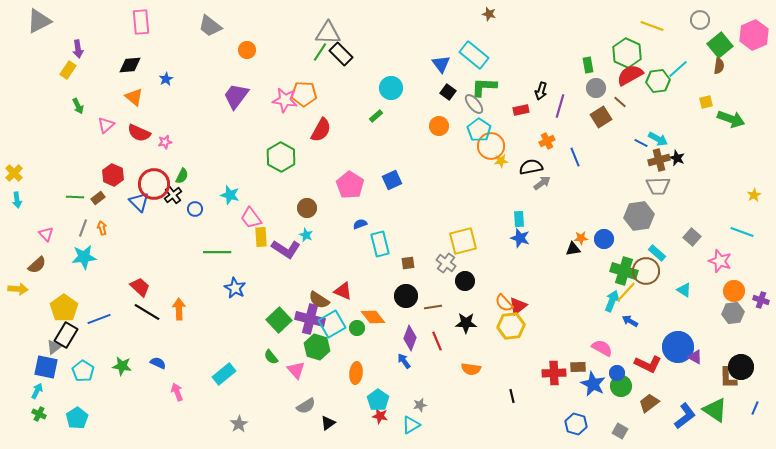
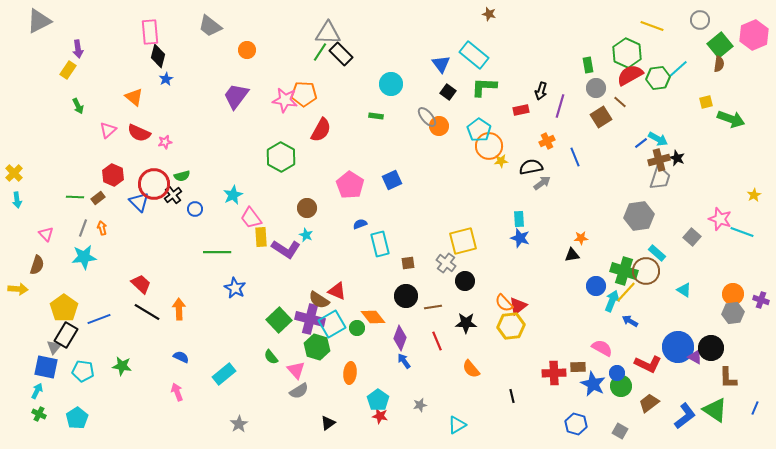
pink rectangle at (141, 22): moved 9 px right, 10 px down
black diamond at (130, 65): moved 28 px right, 9 px up; rotated 70 degrees counterclockwise
brown semicircle at (719, 66): moved 2 px up
green hexagon at (658, 81): moved 3 px up
cyan circle at (391, 88): moved 4 px up
gray ellipse at (474, 104): moved 47 px left, 13 px down
green rectangle at (376, 116): rotated 48 degrees clockwise
pink triangle at (106, 125): moved 2 px right, 5 px down
blue line at (641, 143): rotated 64 degrees counterclockwise
orange circle at (491, 146): moved 2 px left
green semicircle at (182, 176): rotated 49 degrees clockwise
gray trapezoid at (658, 186): moved 2 px right, 8 px up; rotated 70 degrees counterclockwise
cyan star at (230, 195): moved 3 px right; rotated 30 degrees clockwise
blue circle at (604, 239): moved 8 px left, 47 px down
black triangle at (573, 249): moved 1 px left, 6 px down
pink star at (720, 261): moved 42 px up
brown semicircle at (37, 265): rotated 30 degrees counterclockwise
red trapezoid at (140, 287): moved 1 px right, 3 px up
red triangle at (343, 291): moved 6 px left
orange circle at (734, 291): moved 1 px left, 3 px down
purple diamond at (410, 338): moved 10 px left
gray triangle at (54, 347): rotated 14 degrees counterclockwise
blue semicircle at (158, 363): moved 23 px right, 6 px up
black circle at (741, 367): moved 30 px left, 19 px up
orange semicircle at (471, 369): rotated 42 degrees clockwise
cyan pentagon at (83, 371): rotated 25 degrees counterclockwise
orange ellipse at (356, 373): moved 6 px left
gray semicircle at (306, 406): moved 7 px left, 15 px up
cyan triangle at (411, 425): moved 46 px right
